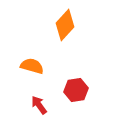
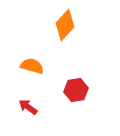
red arrow: moved 11 px left, 2 px down; rotated 18 degrees counterclockwise
